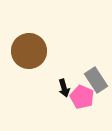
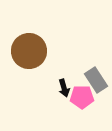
pink pentagon: rotated 25 degrees counterclockwise
